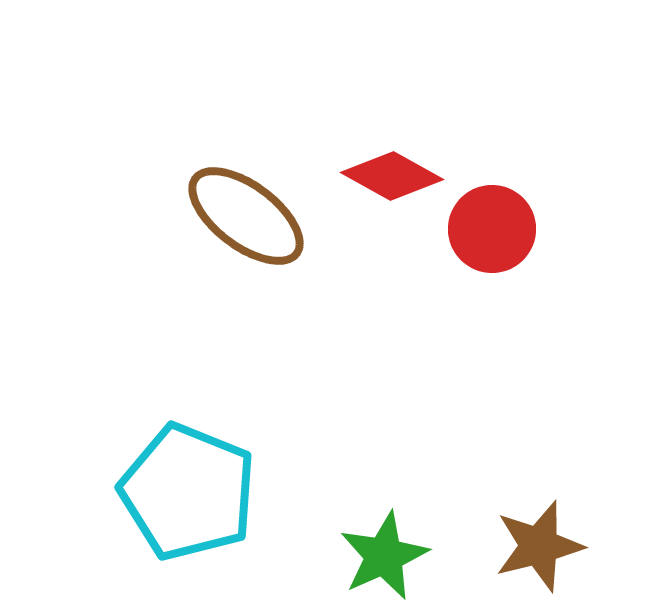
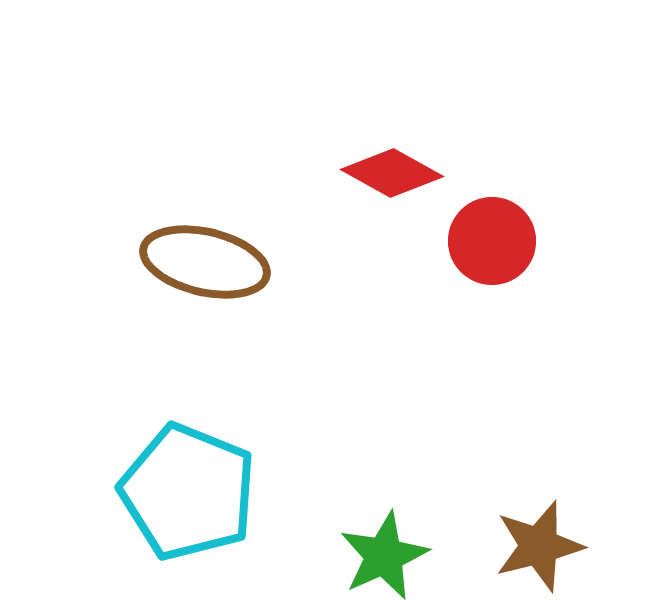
red diamond: moved 3 px up
brown ellipse: moved 41 px left, 46 px down; rotated 24 degrees counterclockwise
red circle: moved 12 px down
